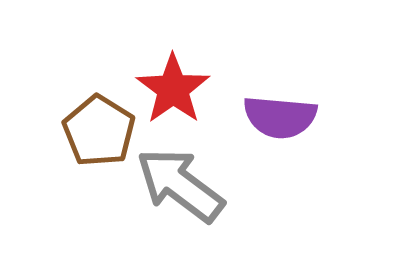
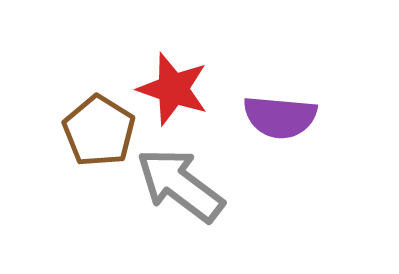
red star: rotated 18 degrees counterclockwise
